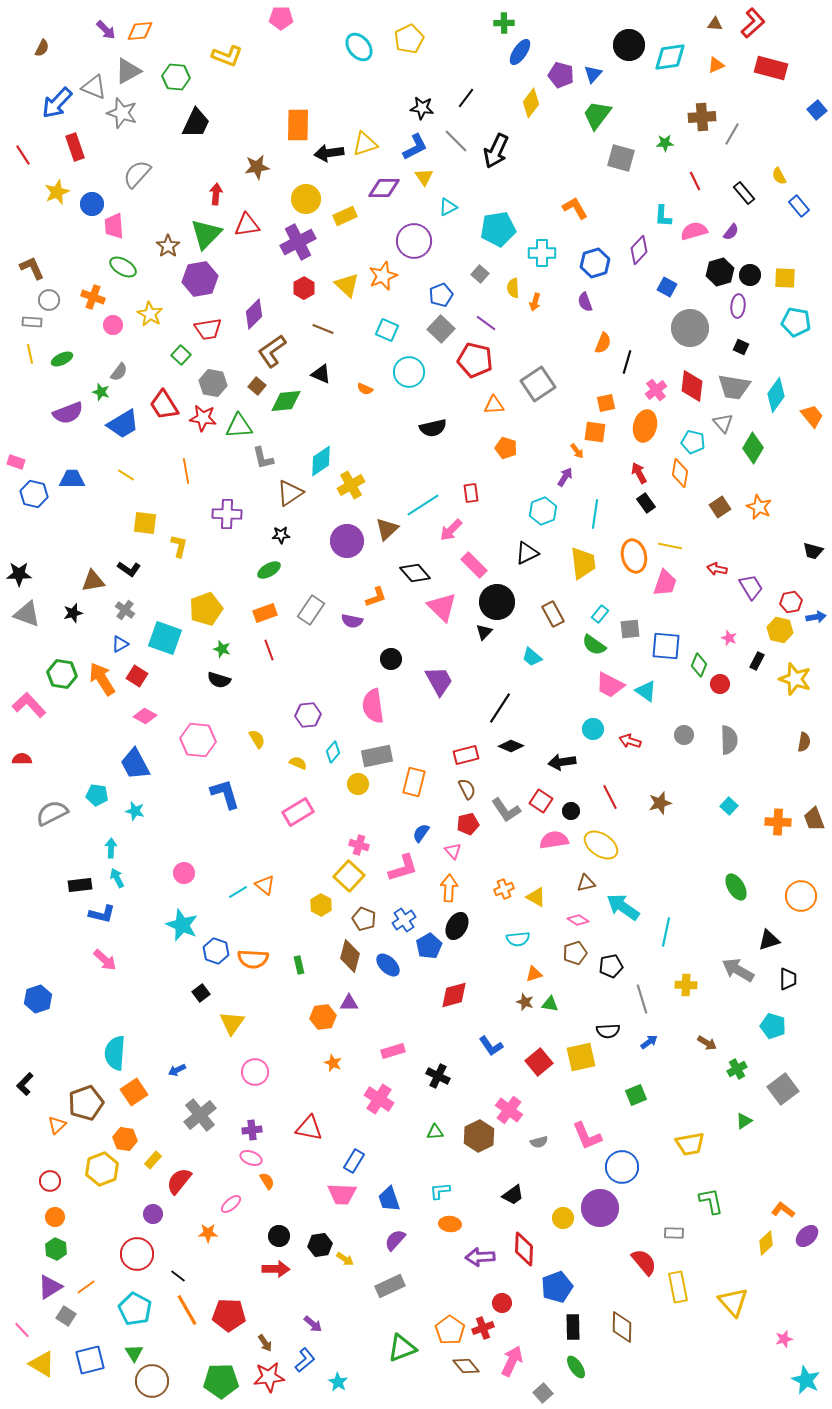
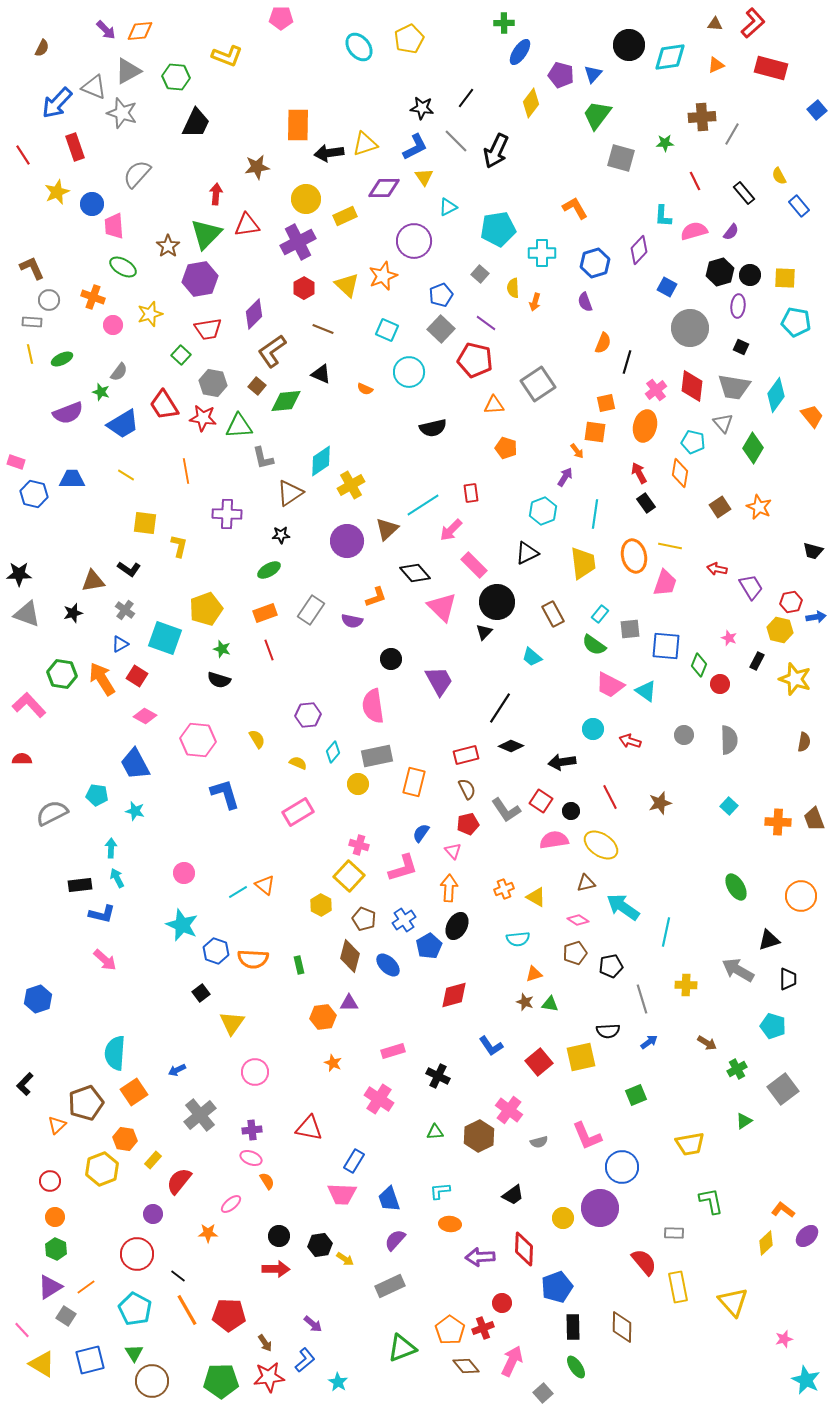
yellow star at (150, 314): rotated 25 degrees clockwise
